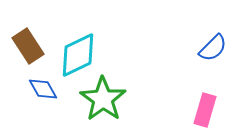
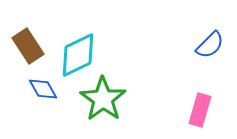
blue semicircle: moved 3 px left, 3 px up
pink rectangle: moved 5 px left
